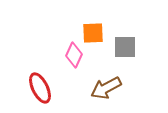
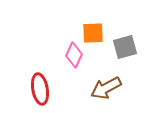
gray square: rotated 15 degrees counterclockwise
red ellipse: moved 1 px down; rotated 16 degrees clockwise
